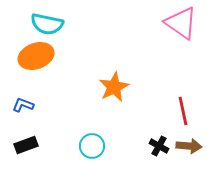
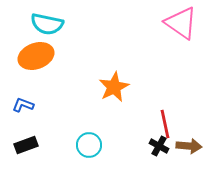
red line: moved 18 px left, 13 px down
cyan circle: moved 3 px left, 1 px up
